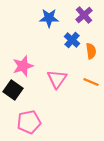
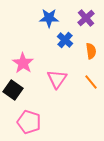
purple cross: moved 2 px right, 3 px down
blue cross: moved 7 px left
pink star: moved 3 px up; rotated 20 degrees counterclockwise
orange line: rotated 28 degrees clockwise
pink pentagon: rotated 30 degrees clockwise
